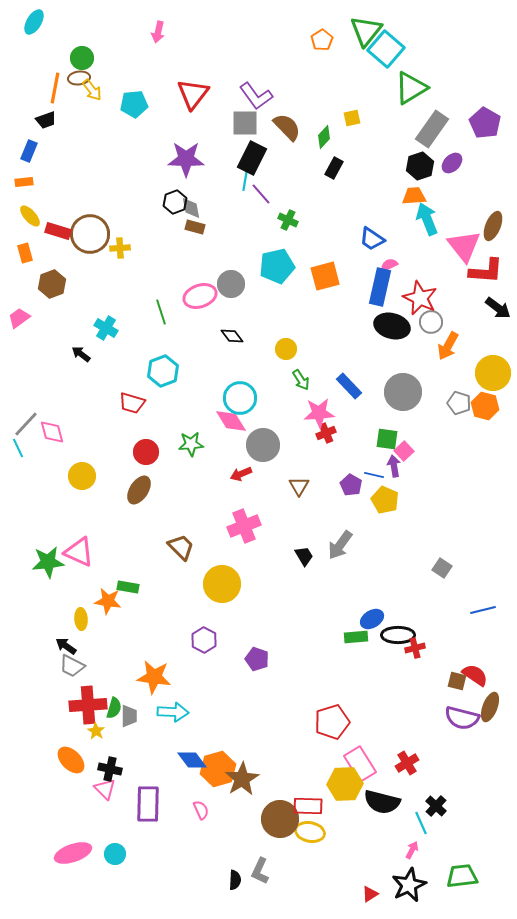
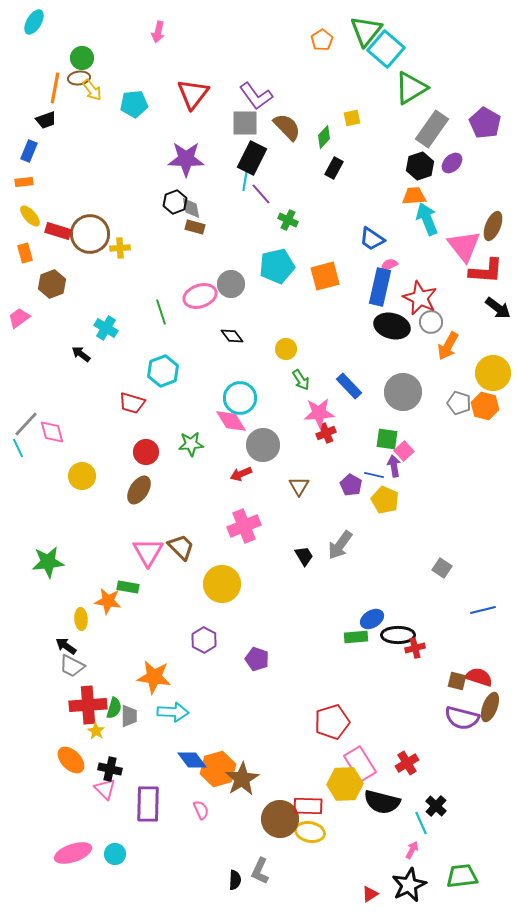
pink triangle at (79, 552): moved 69 px right; rotated 36 degrees clockwise
red semicircle at (475, 675): moved 4 px right, 2 px down; rotated 16 degrees counterclockwise
